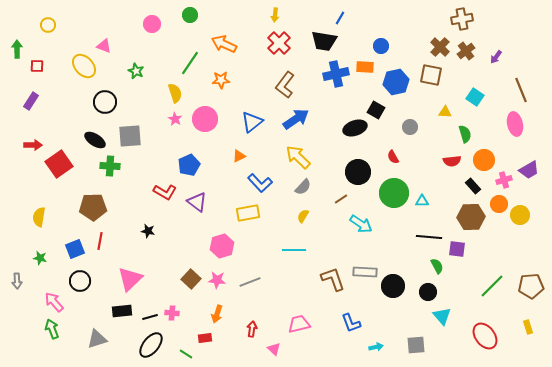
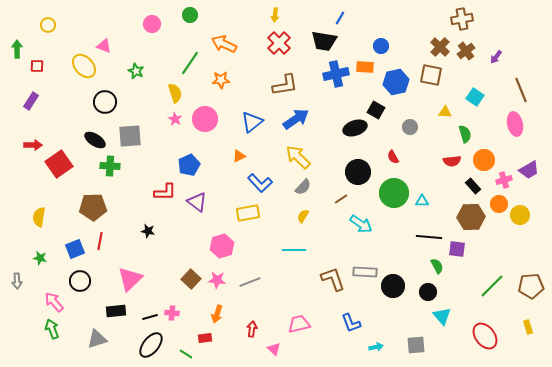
brown L-shape at (285, 85): rotated 136 degrees counterclockwise
red L-shape at (165, 192): rotated 30 degrees counterclockwise
black rectangle at (122, 311): moved 6 px left
